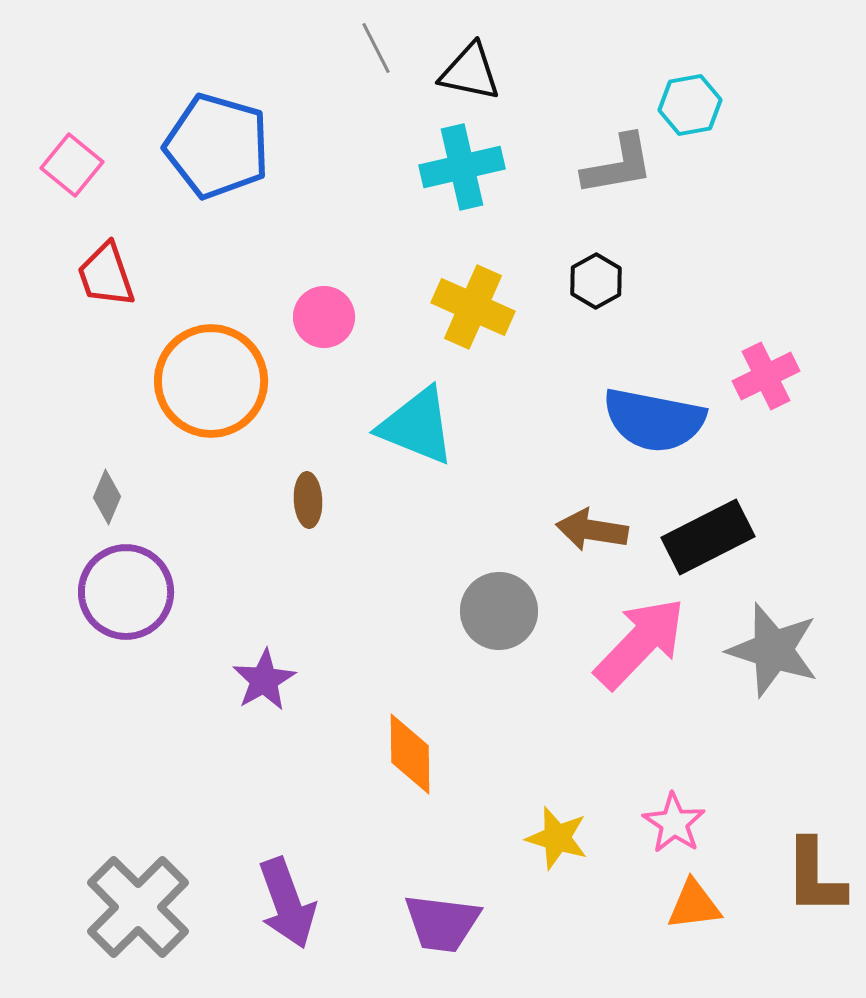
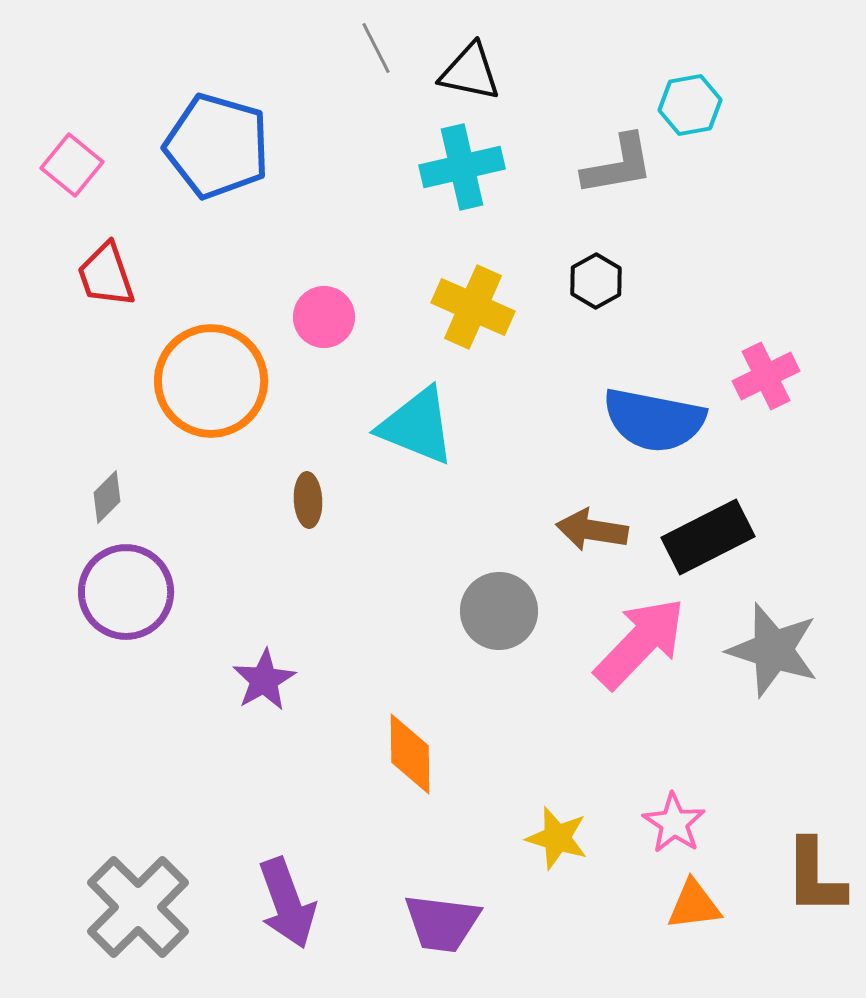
gray diamond: rotated 22 degrees clockwise
